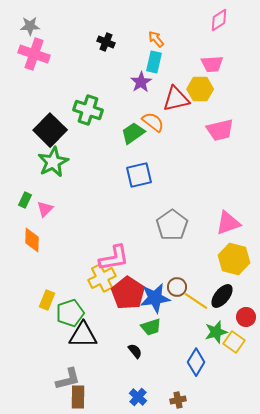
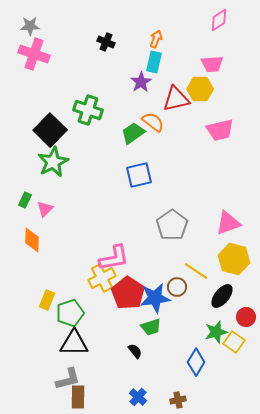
orange arrow at (156, 39): rotated 60 degrees clockwise
yellow line at (196, 301): moved 30 px up
black triangle at (83, 335): moved 9 px left, 8 px down
